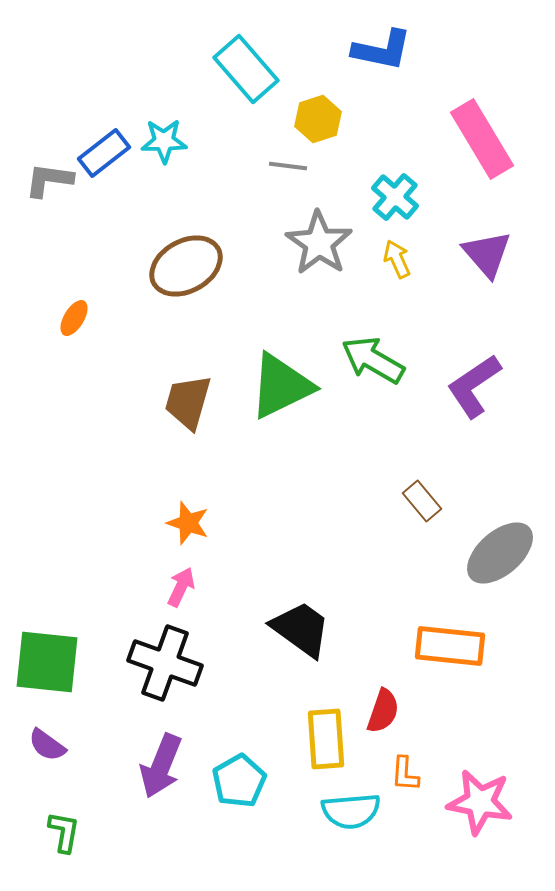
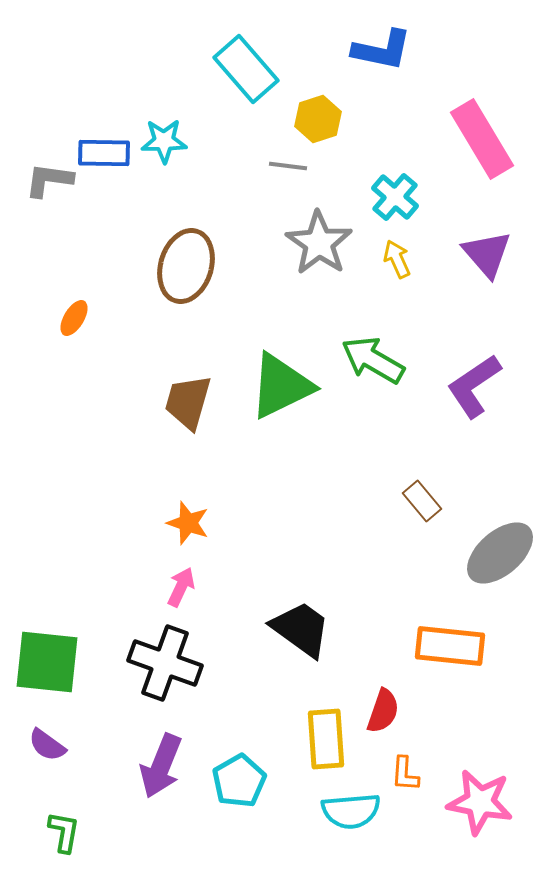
blue rectangle: rotated 39 degrees clockwise
brown ellipse: rotated 44 degrees counterclockwise
